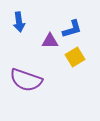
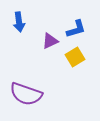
blue L-shape: moved 4 px right
purple triangle: rotated 24 degrees counterclockwise
purple semicircle: moved 14 px down
